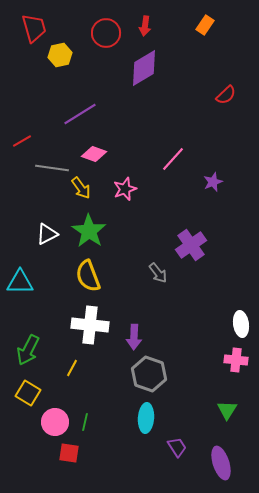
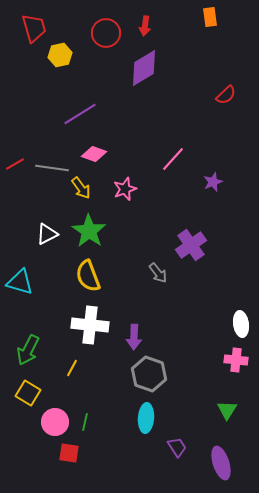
orange rectangle: moved 5 px right, 8 px up; rotated 42 degrees counterclockwise
red line: moved 7 px left, 23 px down
cyan triangle: rotated 16 degrees clockwise
